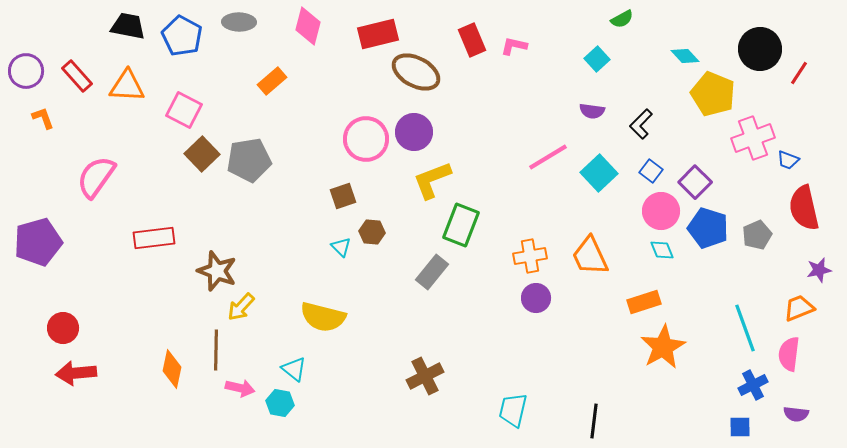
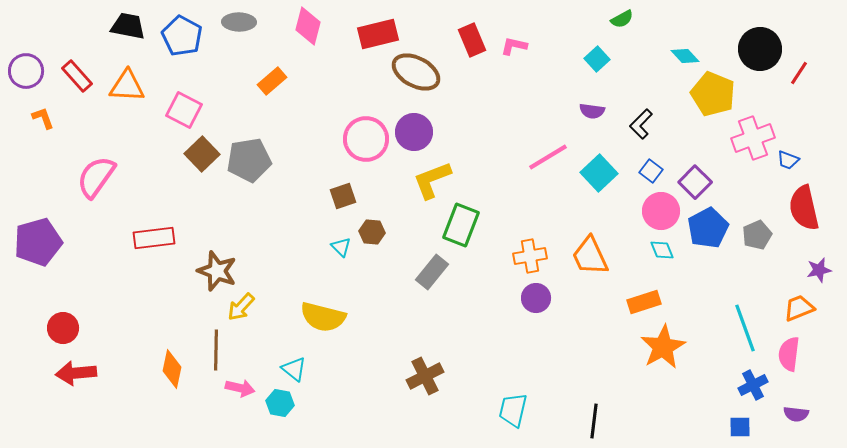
blue pentagon at (708, 228): rotated 27 degrees clockwise
